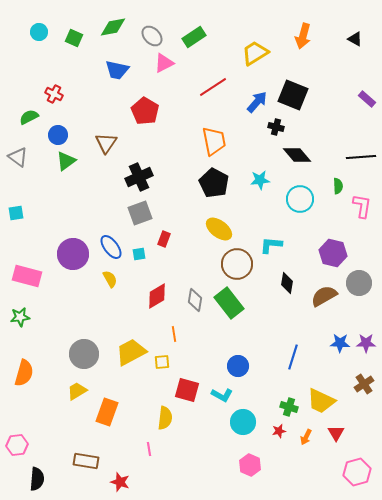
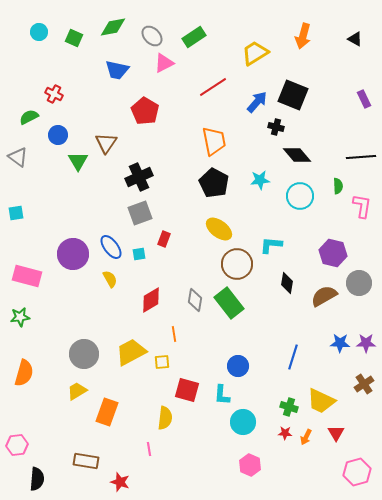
purple rectangle at (367, 99): moved 3 px left; rotated 24 degrees clockwise
green triangle at (66, 161): moved 12 px right; rotated 25 degrees counterclockwise
cyan circle at (300, 199): moved 3 px up
red diamond at (157, 296): moved 6 px left, 4 px down
cyan L-shape at (222, 395): rotated 65 degrees clockwise
red star at (279, 431): moved 6 px right, 2 px down; rotated 16 degrees clockwise
